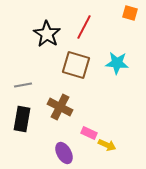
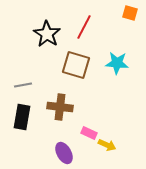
brown cross: rotated 20 degrees counterclockwise
black rectangle: moved 2 px up
